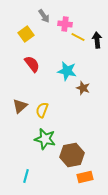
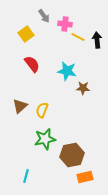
brown star: rotated 16 degrees counterclockwise
green star: rotated 25 degrees counterclockwise
